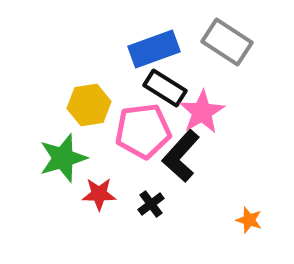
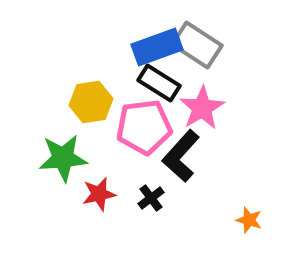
gray rectangle: moved 30 px left, 3 px down
blue rectangle: moved 3 px right, 2 px up
black rectangle: moved 6 px left, 5 px up
yellow hexagon: moved 2 px right, 3 px up
pink star: moved 4 px up
pink pentagon: moved 1 px right, 4 px up
green star: rotated 12 degrees clockwise
red star: rotated 12 degrees counterclockwise
black cross: moved 6 px up
